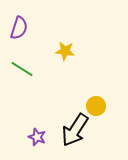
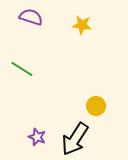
purple semicircle: moved 12 px right, 11 px up; rotated 90 degrees counterclockwise
yellow star: moved 17 px right, 26 px up
black arrow: moved 9 px down
